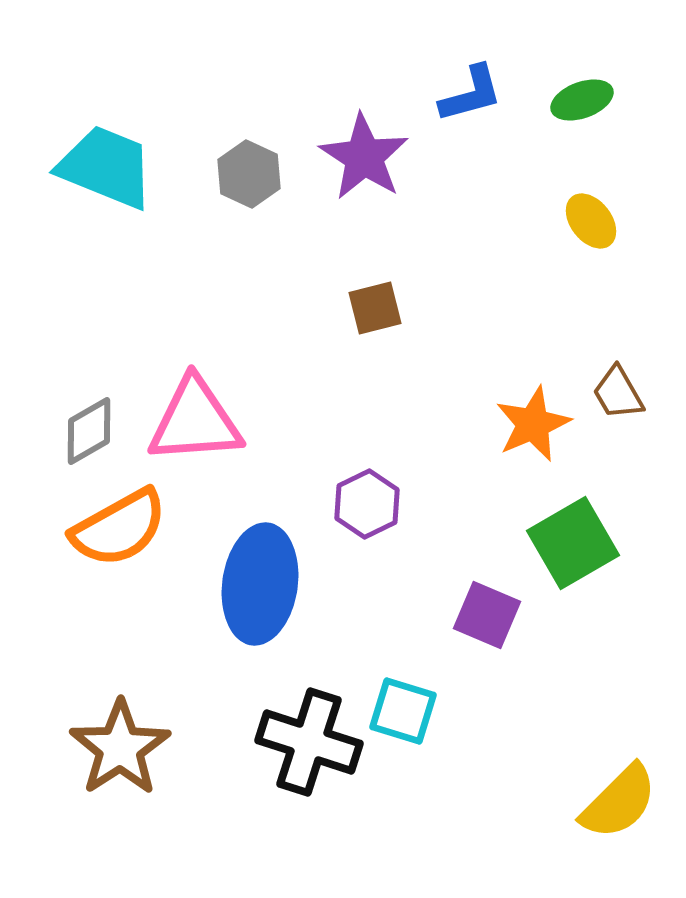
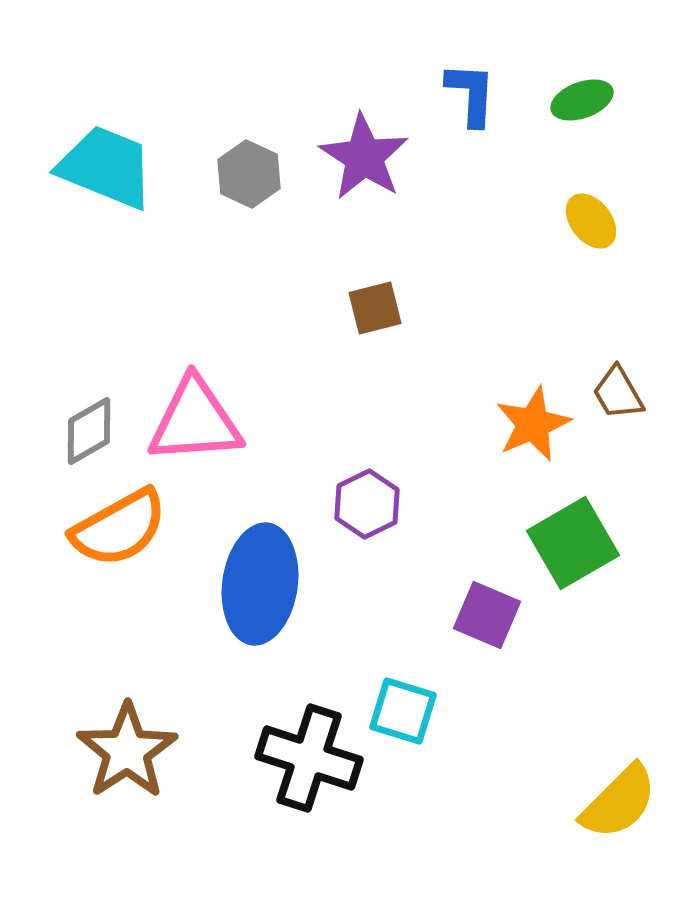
blue L-shape: rotated 72 degrees counterclockwise
black cross: moved 16 px down
brown star: moved 7 px right, 3 px down
